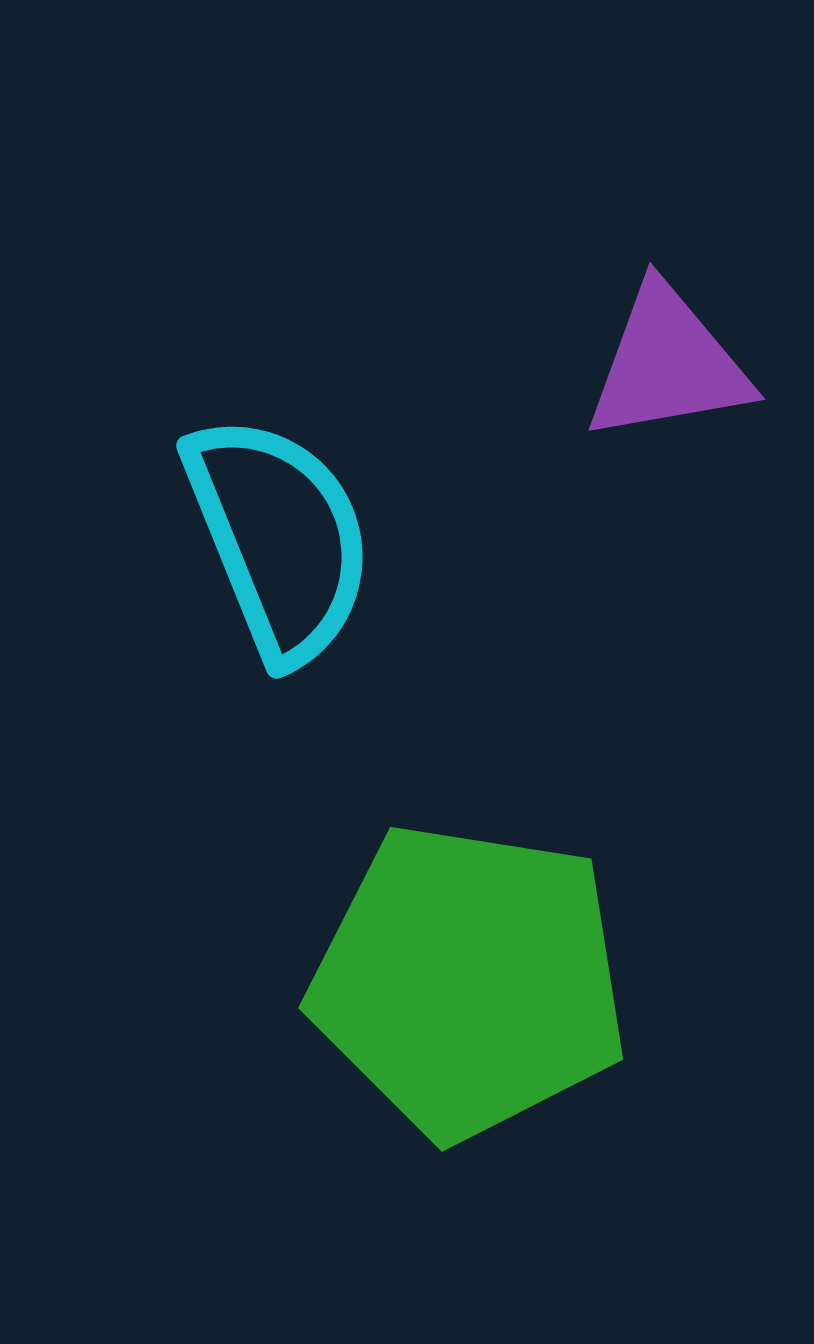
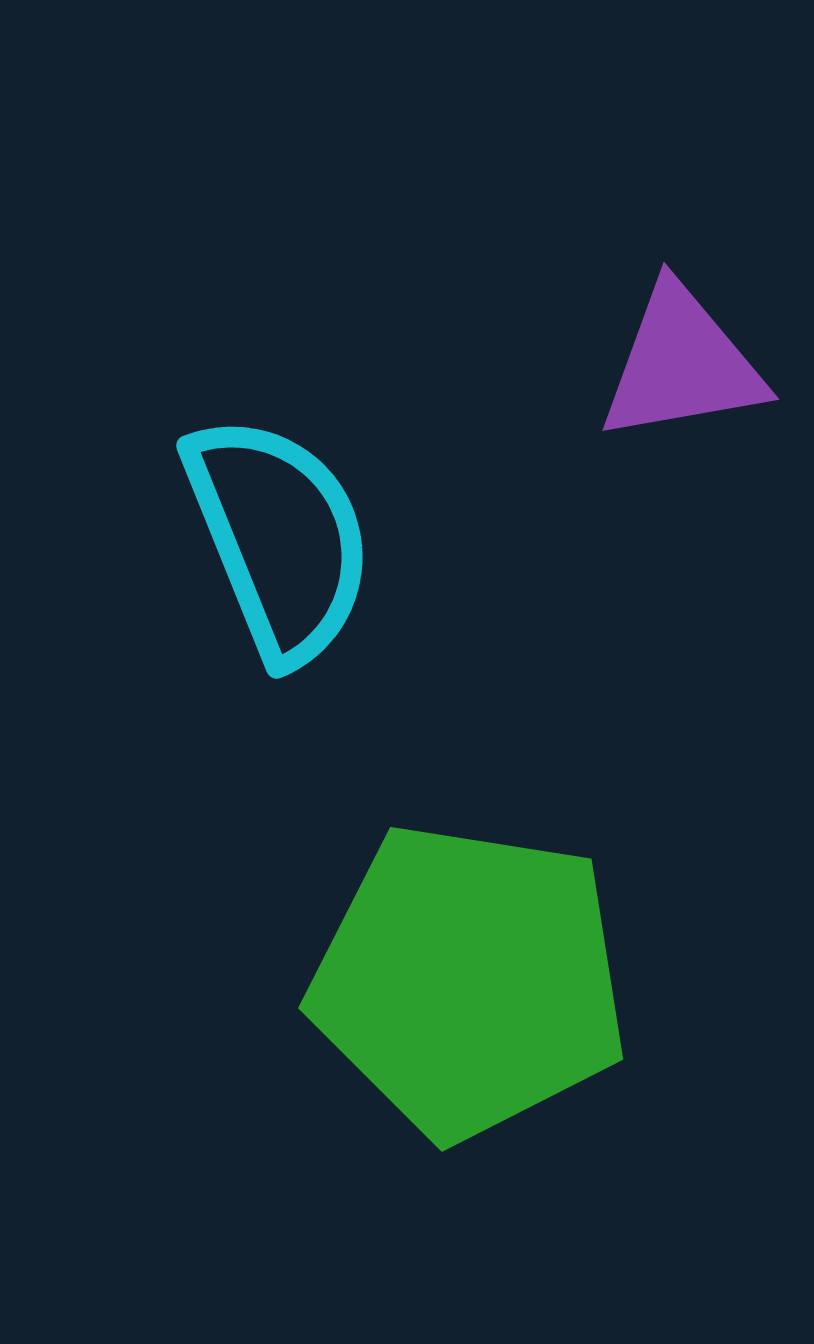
purple triangle: moved 14 px right
